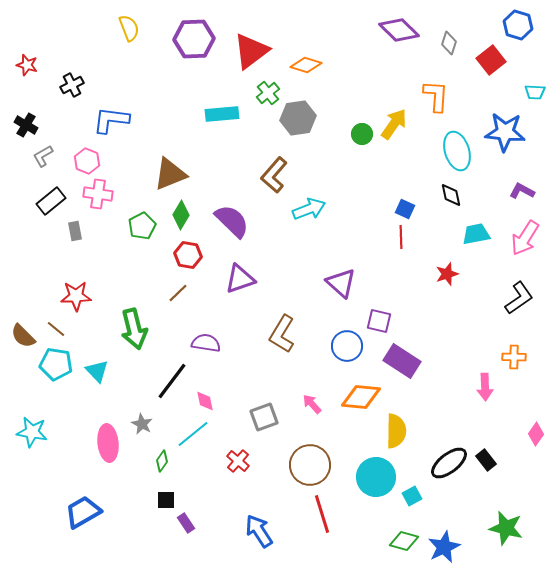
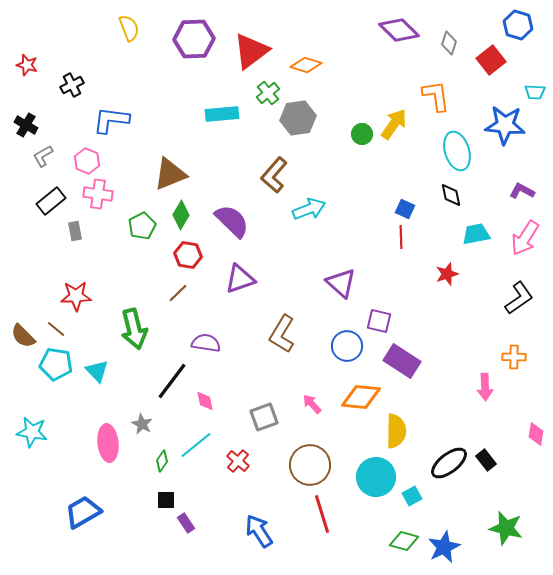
orange L-shape at (436, 96): rotated 12 degrees counterclockwise
blue star at (505, 132): moved 7 px up
cyan line at (193, 434): moved 3 px right, 11 px down
pink diamond at (536, 434): rotated 25 degrees counterclockwise
